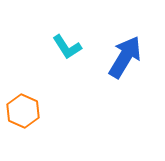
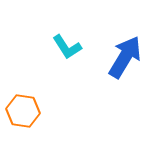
orange hexagon: rotated 16 degrees counterclockwise
